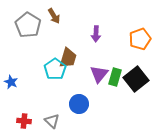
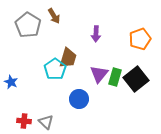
blue circle: moved 5 px up
gray triangle: moved 6 px left, 1 px down
